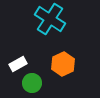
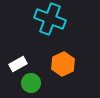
cyan cross: rotated 12 degrees counterclockwise
green circle: moved 1 px left
